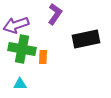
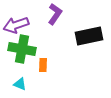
black rectangle: moved 3 px right, 3 px up
orange rectangle: moved 8 px down
cyan triangle: rotated 24 degrees clockwise
